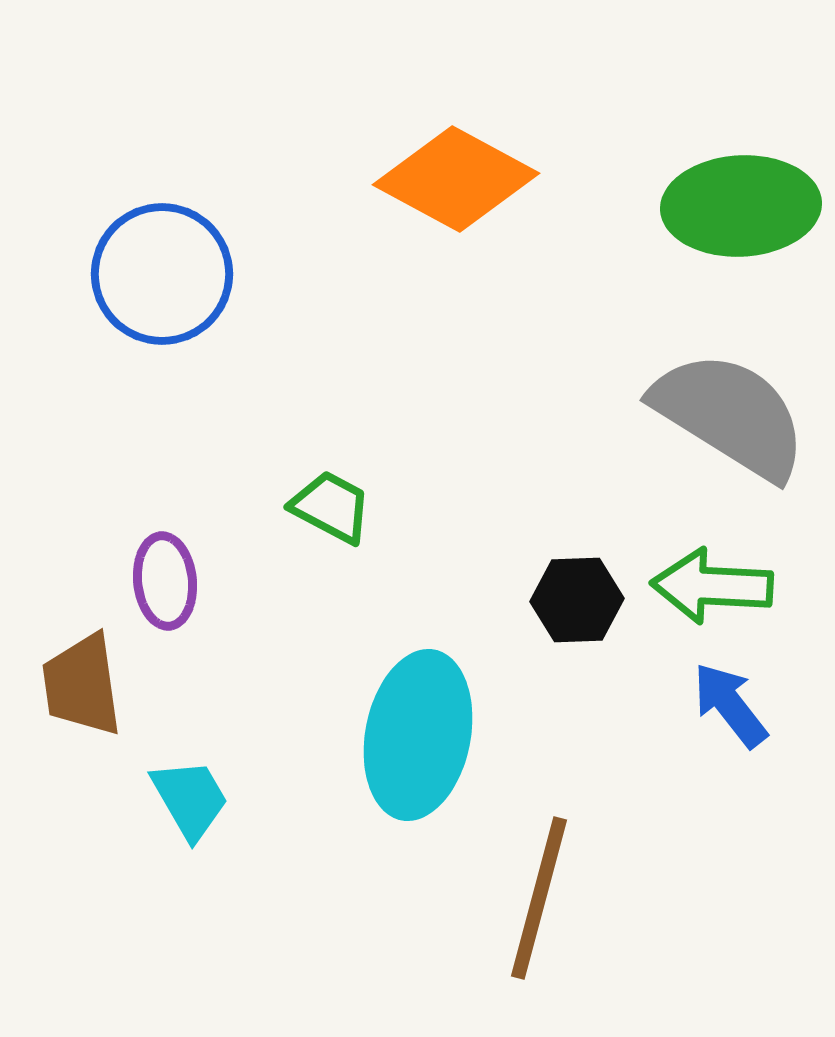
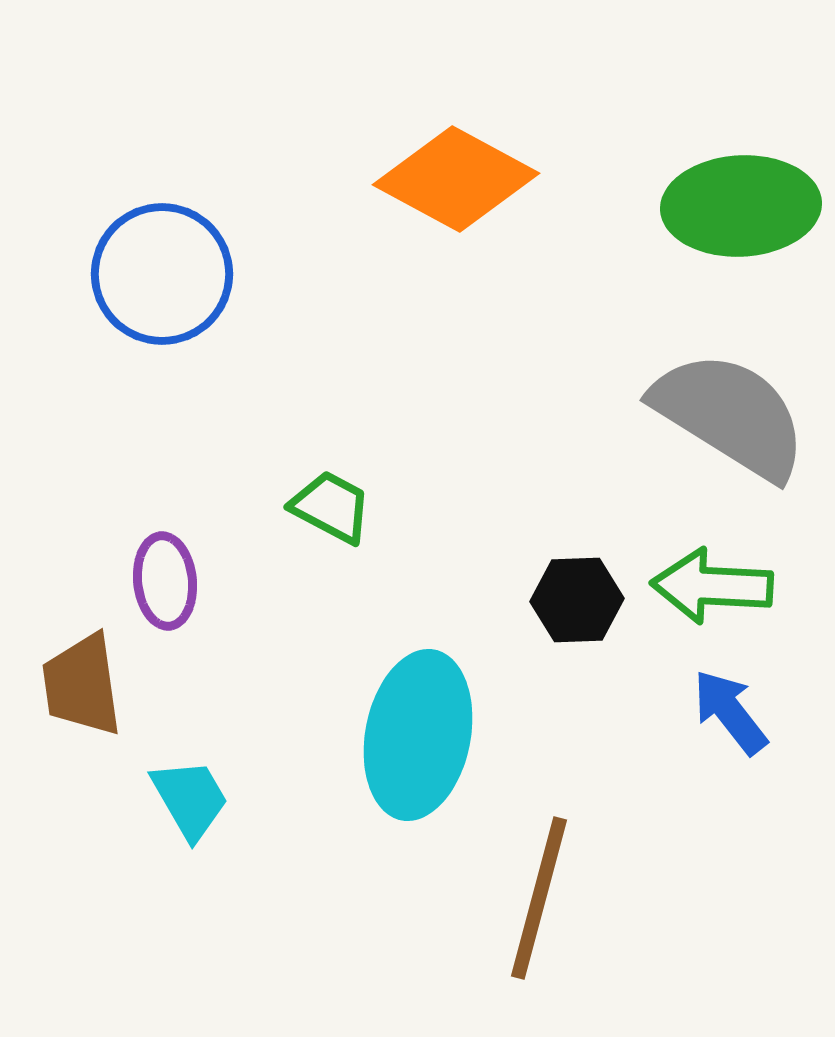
blue arrow: moved 7 px down
